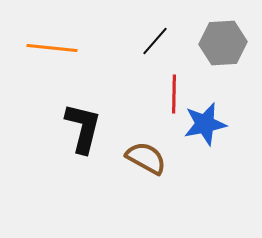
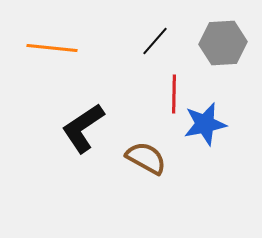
black L-shape: rotated 138 degrees counterclockwise
